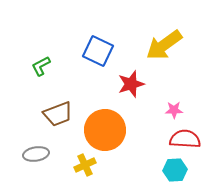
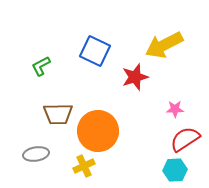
yellow arrow: rotated 9 degrees clockwise
blue square: moved 3 px left
red star: moved 4 px right, 7 px up
pink star: moved 1 px right, 1 px up
brown trapezoid: rotated 20 degrees clockwise
orange circle: moved 7 px left, 1 px down
red semicircle: rotated 36 degrees counterclockwise
yellow cross: moved 1 px left, 1 px down
